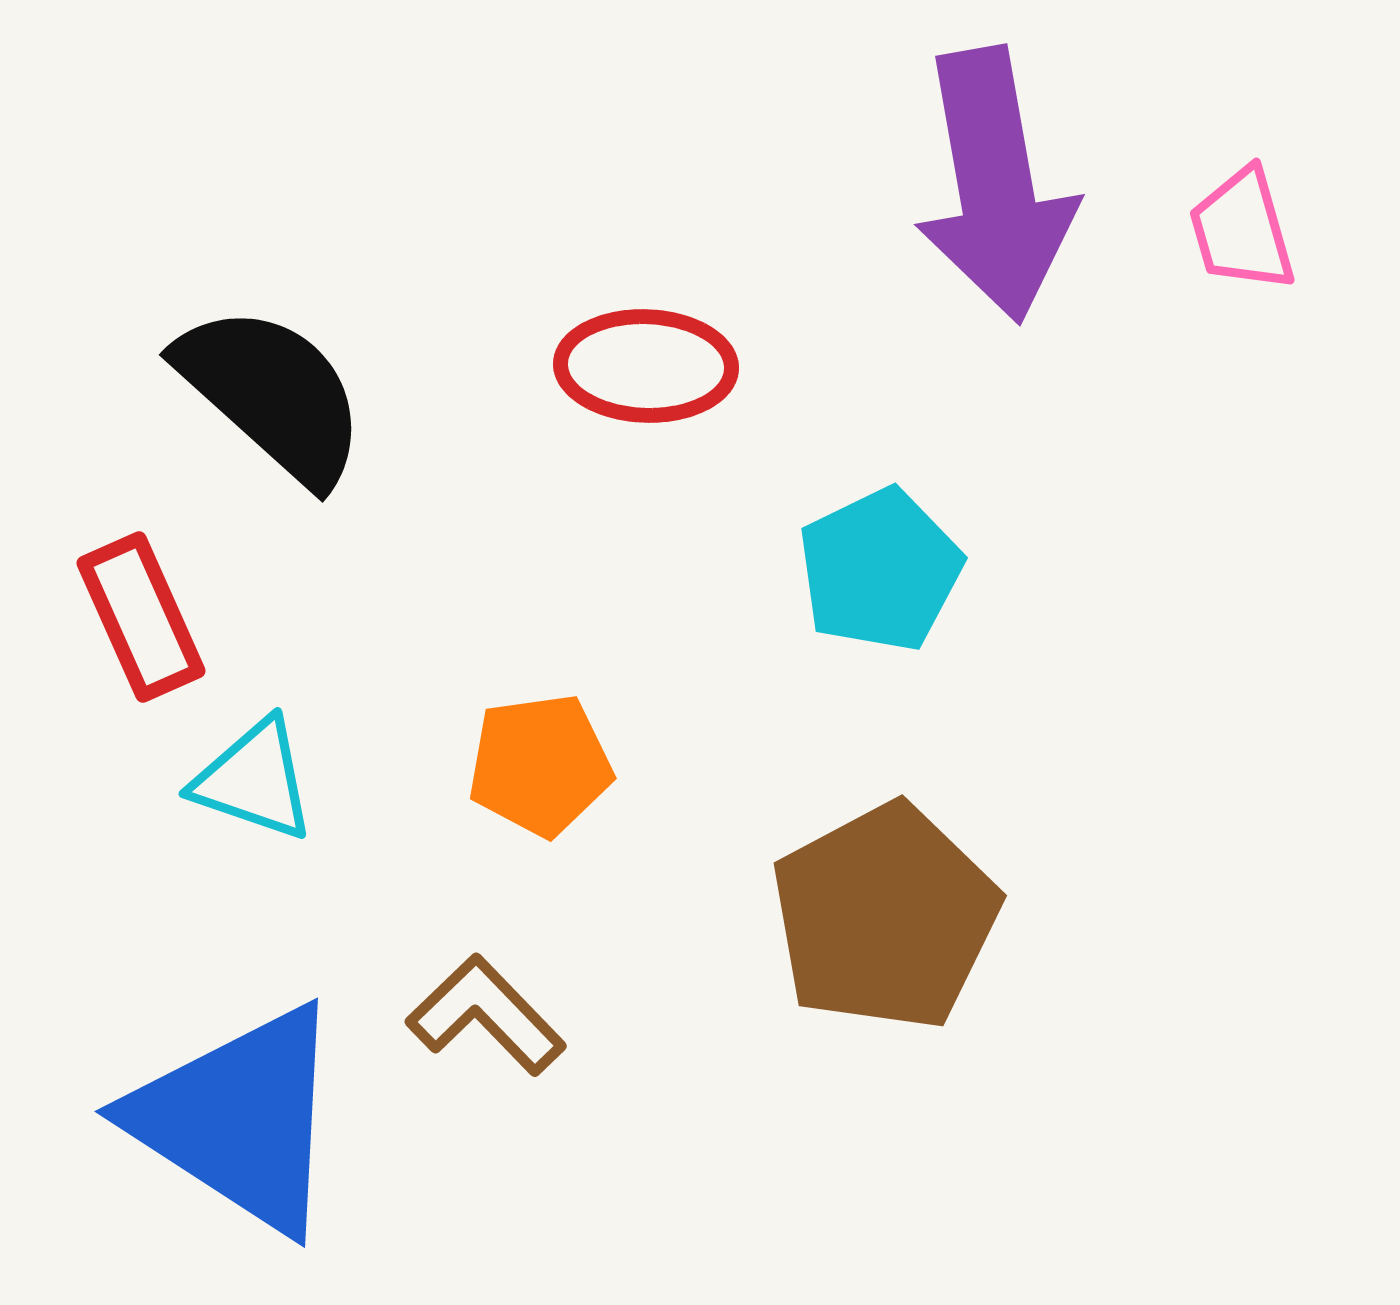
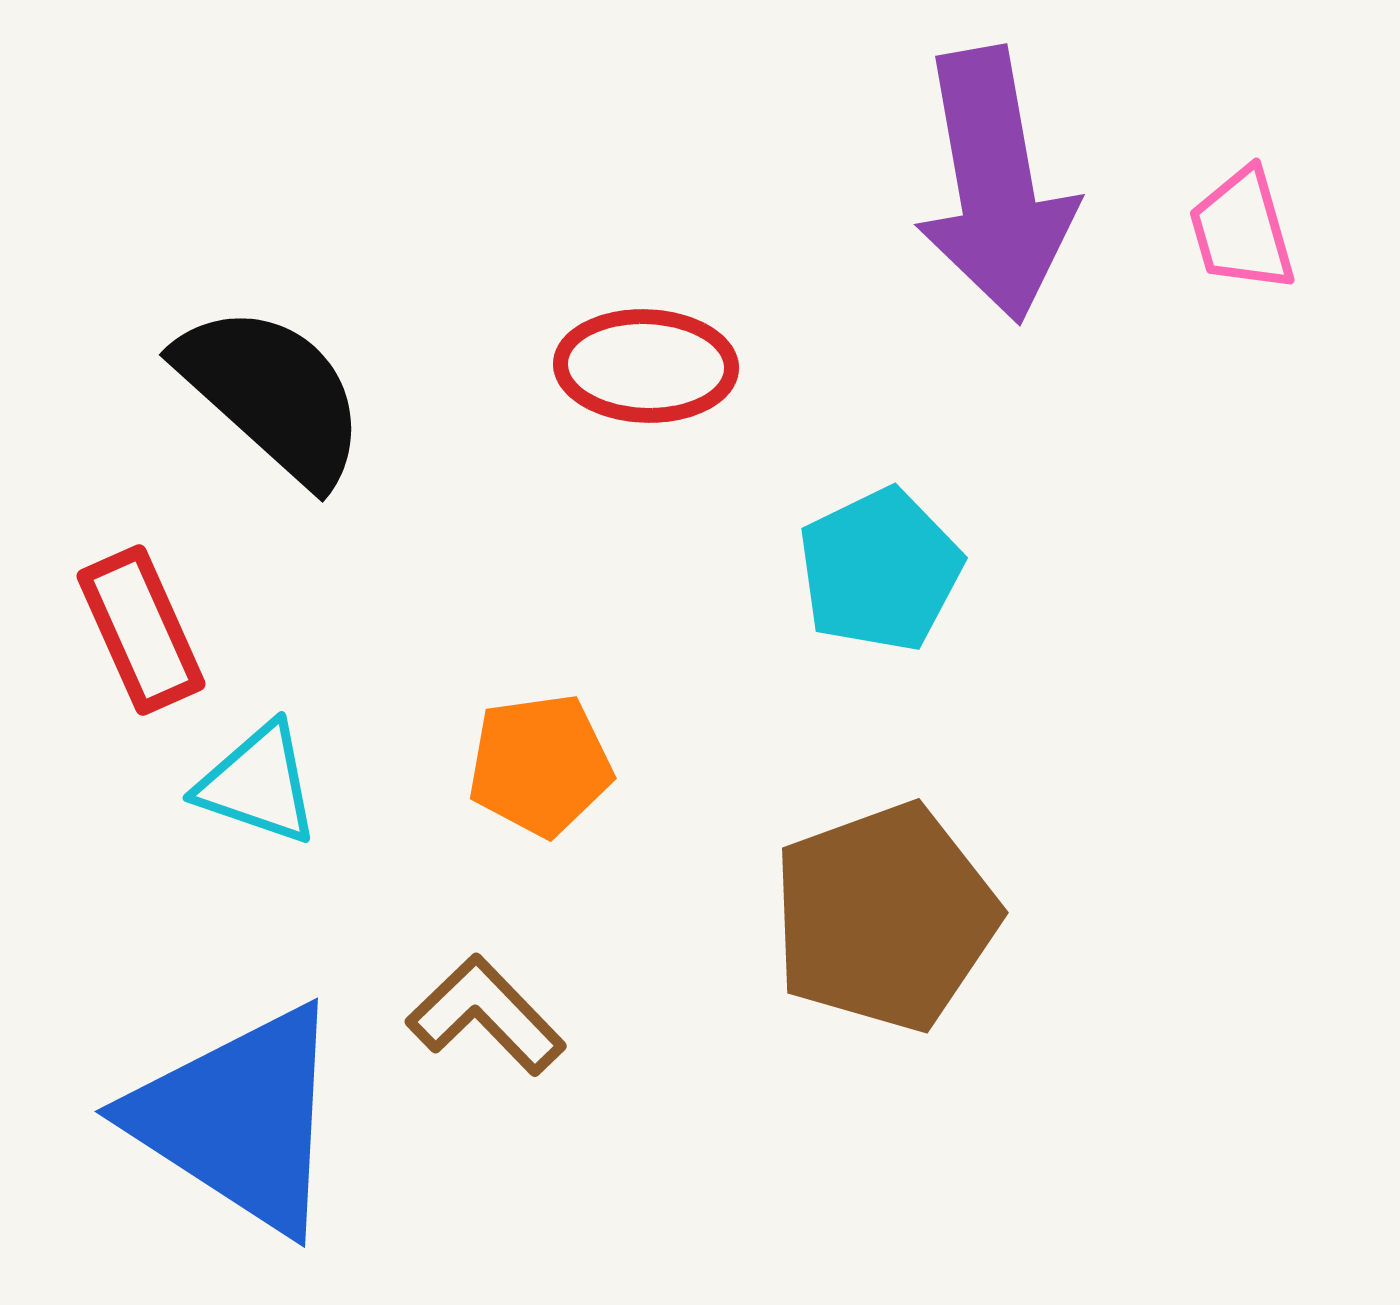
red rectangle: moved 13 px down
cyan triangle: moved 4 px right, 4 px down
brown pentagon: rotated 8 degrees clockwise
